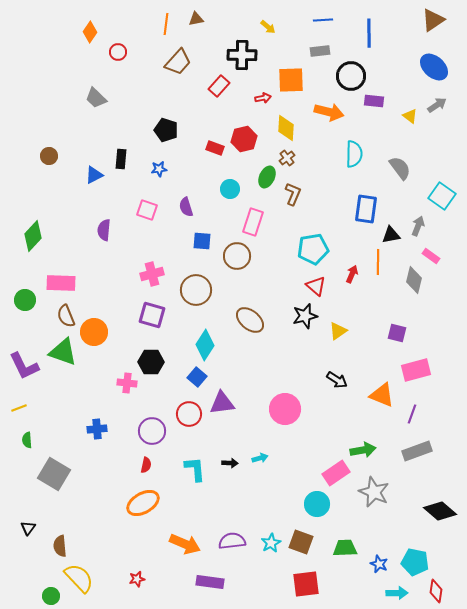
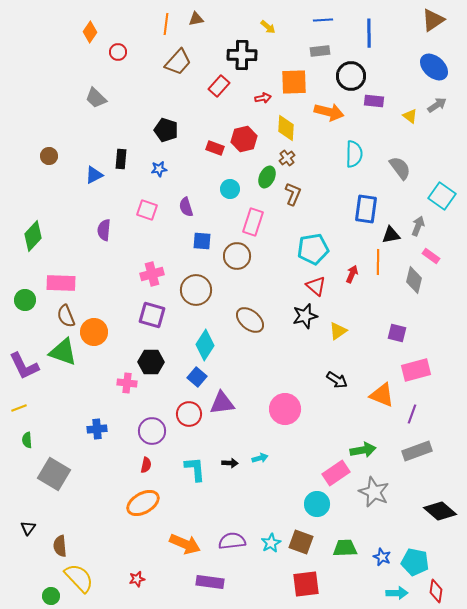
orange square at (291, 80): moved 3 px right, 2 px down
blue star at (379, 564): moved 3 px right, 7 px up
